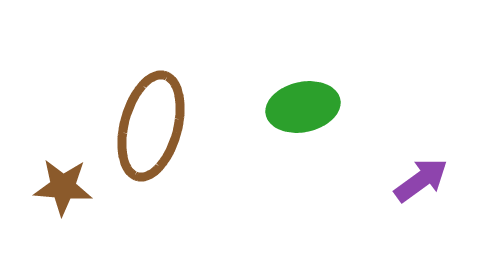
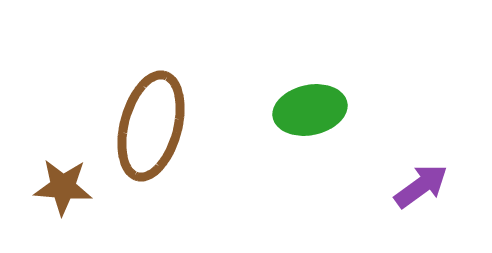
green ellipse: moved 7 px right, 3 px down
purple arrow: moved 6 px down
